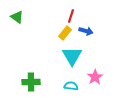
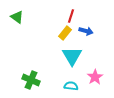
green cross: moved 2 px up; rotated 24 degrees clockwise
